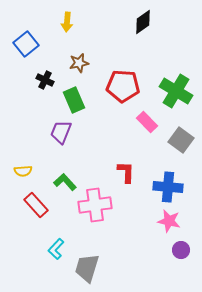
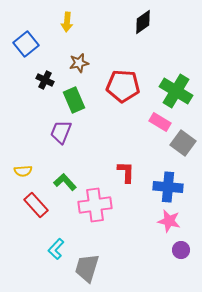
pink rectangle: moved 13 px right; rotated 15 degrees counterclockwise
gray square: moved 2 px right, 3 px down
